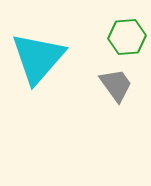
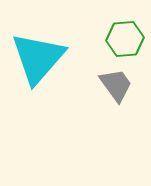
green hexagon: moved 2 px left, 2 px down
